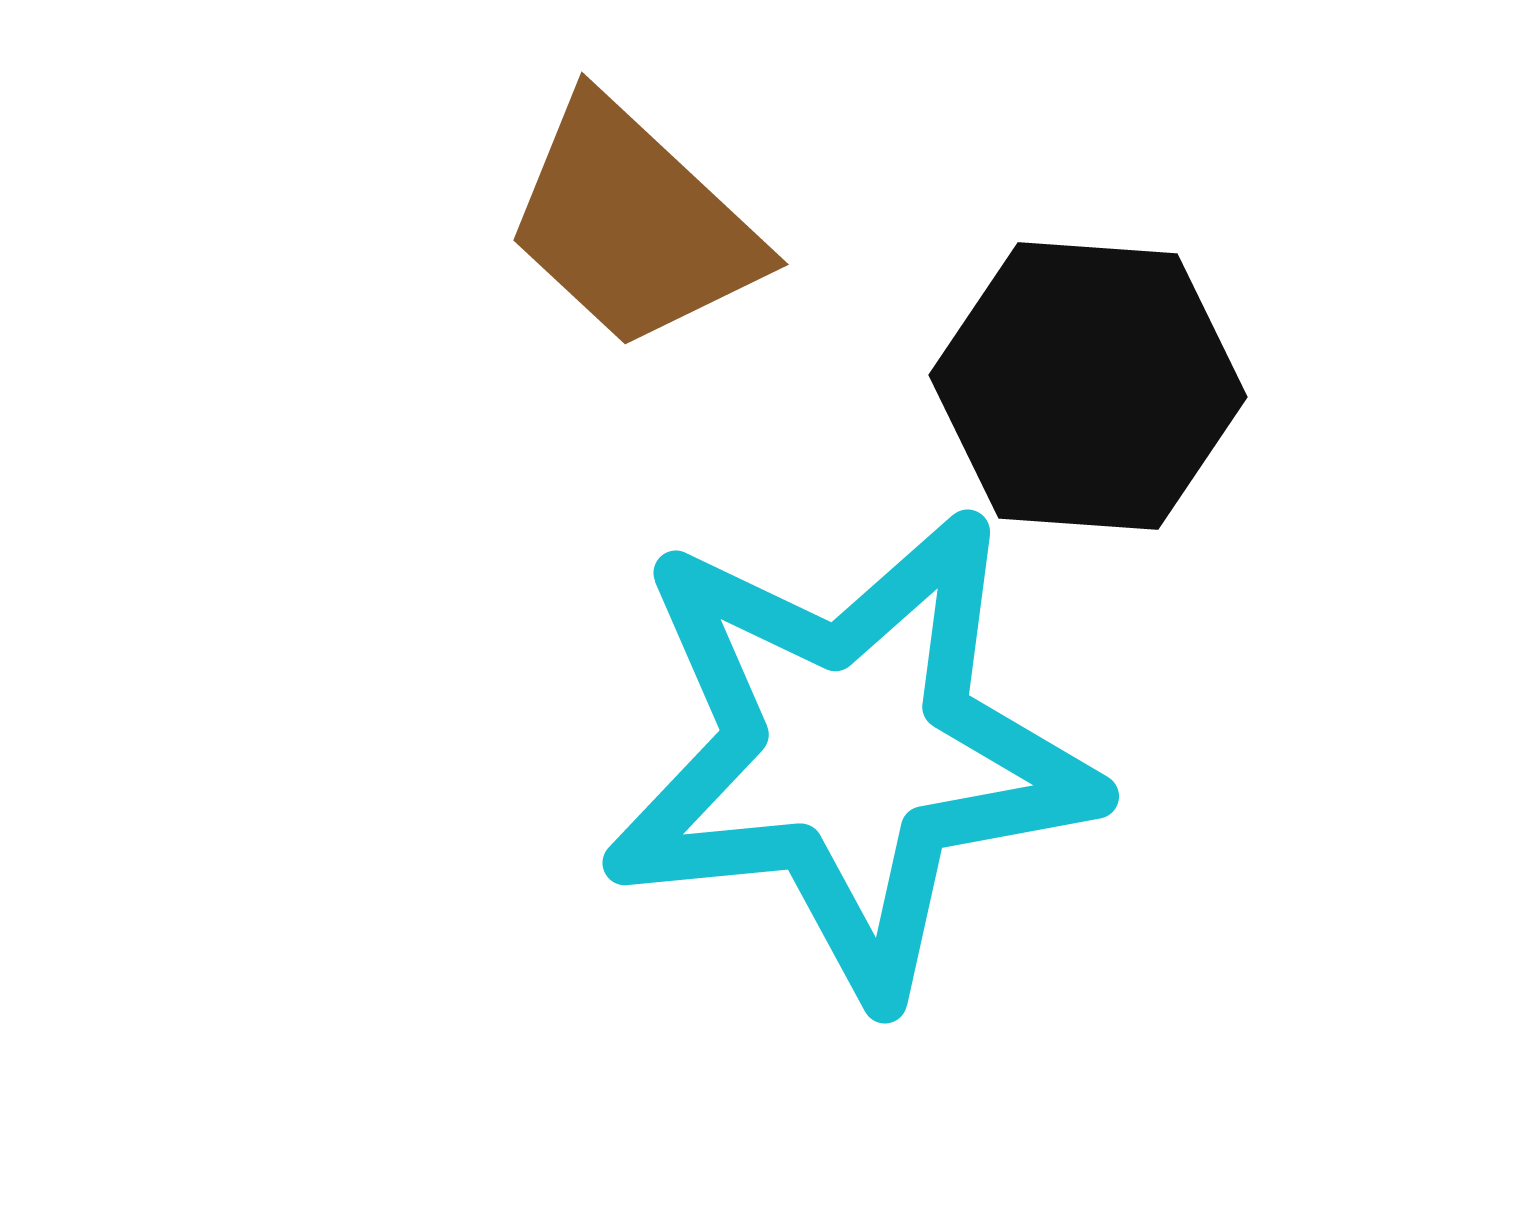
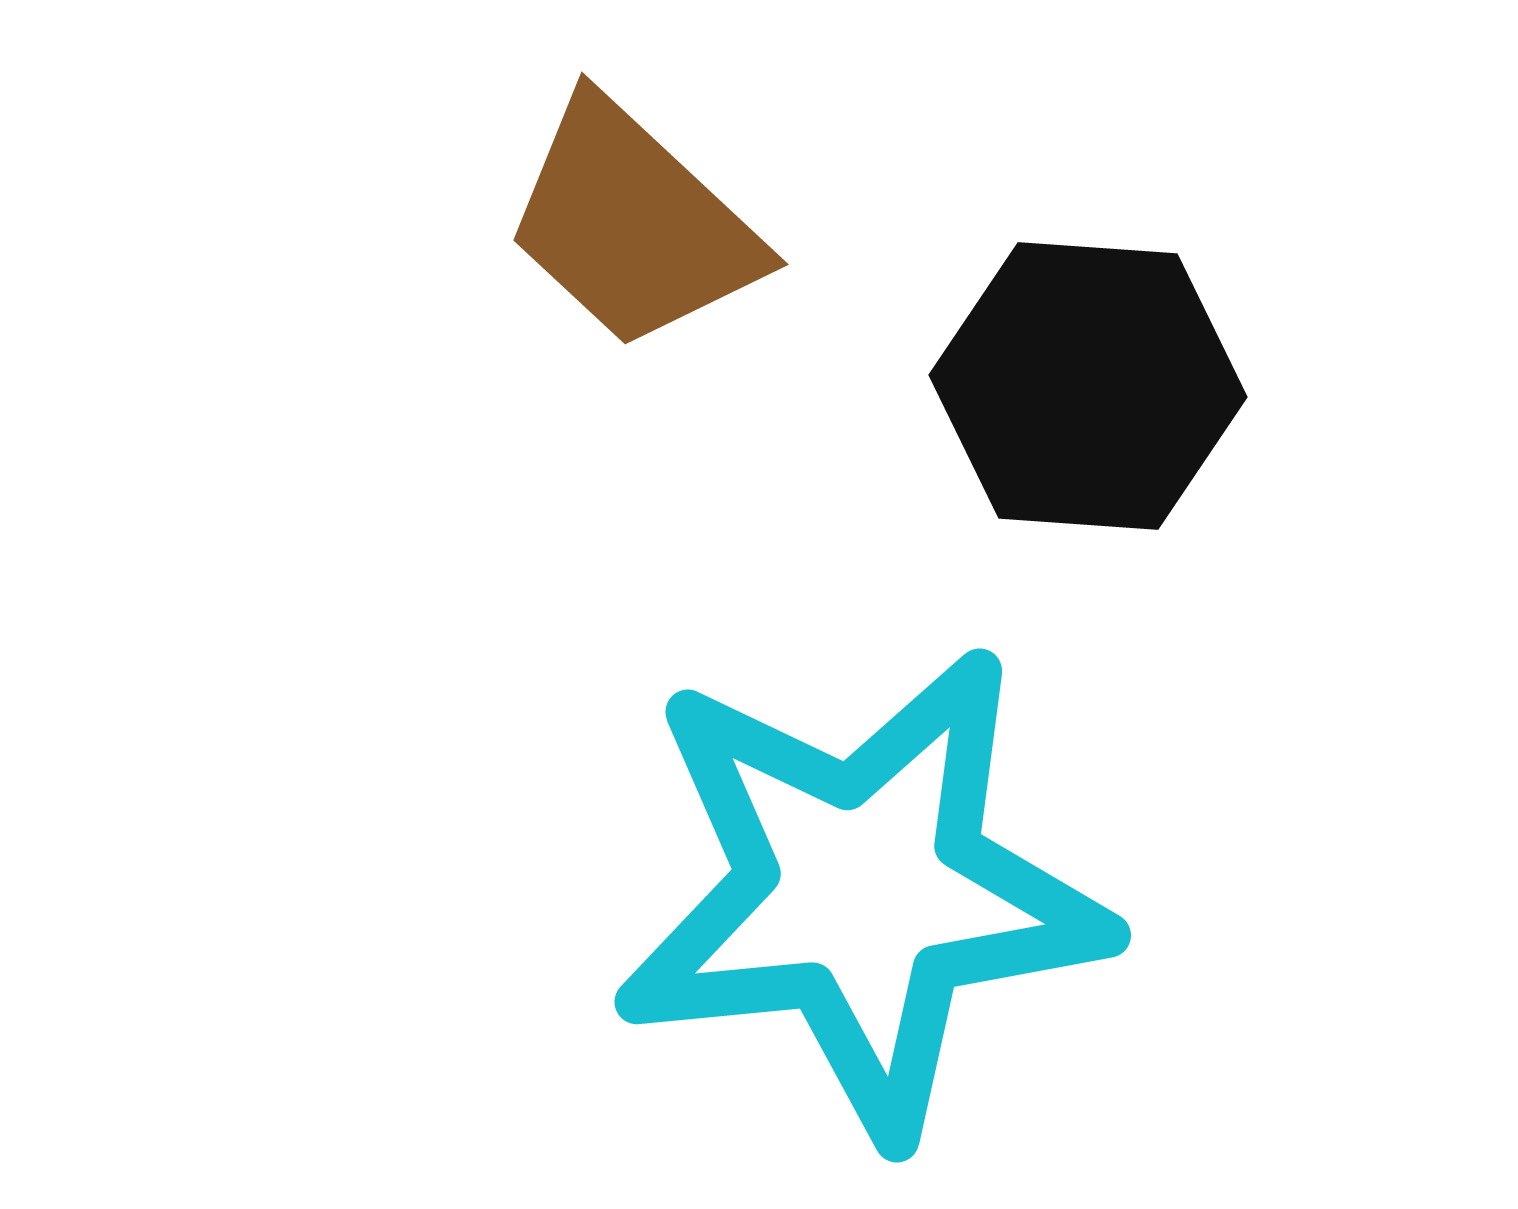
cyan star: moved 12 px right, 139 px down
